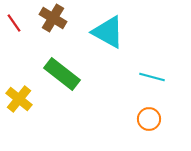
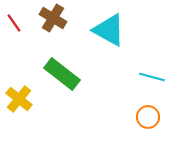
cyan triangle: moved 1 px right, 2 px up
orange circle: moved 1 px left, 2 px up
